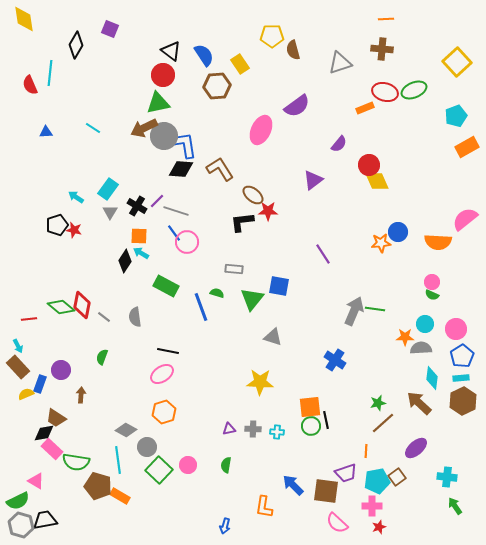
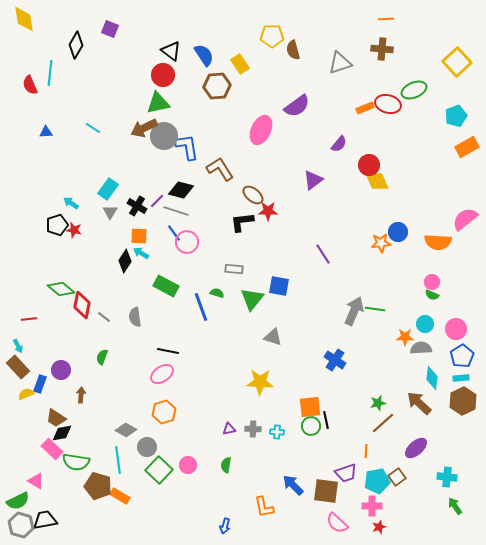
red ellipse at (385, 92): moved 3 px right, 12 px down
blue L-shape at (185, 145): moved 2 px right, 2 px down
black diamond at (181, 169): moved 21 px down; rotated 10 degrees clockwise
cyan arrow at (76, 197): moved 5 px left, 6 px down
green diamond at (61, 307): moved 18 px up
black diamond at (44, 433): moved 18 px right
orange L-shape at (264, 507): rotated 20 degrees counterclockwise
